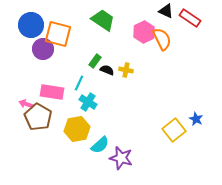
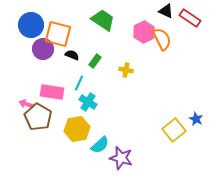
black semicircle: moved 35 px left, 15 px up
